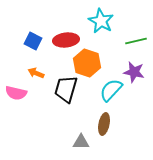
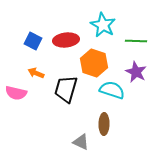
cyan star: moved 2 px right, 4 px down
green line: rotated 15 degrees clockwise
orange hexagon: moved 7 px right
purple star: moved 2 px right; rotated 15 degrees clockwise
cyan semicircle: moved 1 px right; rotated 65 degrees clockwise
brown ellipse: rotated 10 degrees counterclockwise
gray triangle: rotated 24 degrees clockwise
